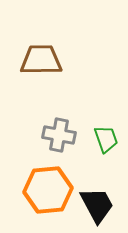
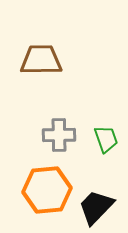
gray cross: rotated 12 degrees counterclockwise
orange hexagon: moved 1 px left
black trapezoid: moved 1 px left, 2 px down; rotated 108 degrees counterclockwise
